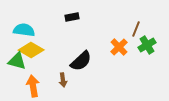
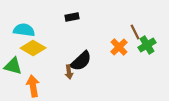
brown line: moved 1 px left, 3 px down; rotated 49 degrees counterclockwise
yellow diamond: moved 2 px right, 2 px up
green triangle: moved 4 px left, 5 px down
brown arrow: moved 6 px right, 8 px up
